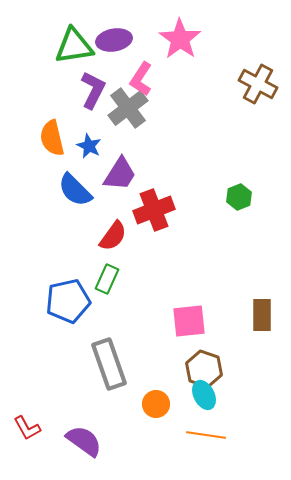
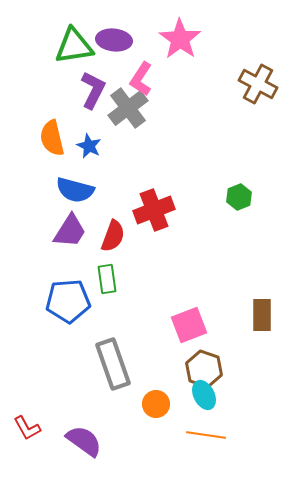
purple ellipse: rotated 16 degrees clockwise
purple trapezoid: moved 50 px left, 57 px down
blue semicircle: rotated 30 degrees counterclockwise
red semicircle: rotated 16 degrees counterclockwise
green rectangle: rotated 32 degrees counterclockwise
blue pentagon: rotated 9 degrees clockwise
pink square: moved 4 px down; rotated 15 degrees counterclockwise
gray rectangle: moved 4 px right
